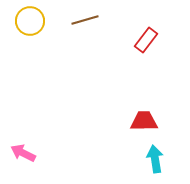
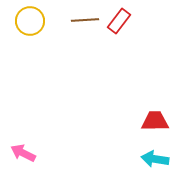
brown line: rotated 12 degrees clockwise
red rectangle: moved 27 px left, 19 px up
red trapezoid: moved 11 px right
cyan arrow: rotated 72 degrees counterclockwise
